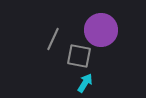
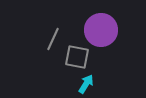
gray square: moved 2 px left, 1 px down
cyan arrow: moved 1 px right, 1 px down
